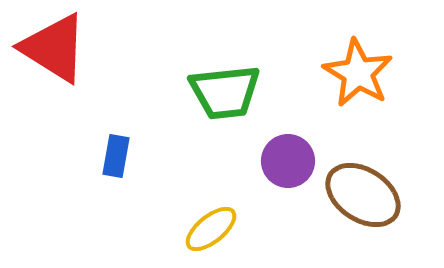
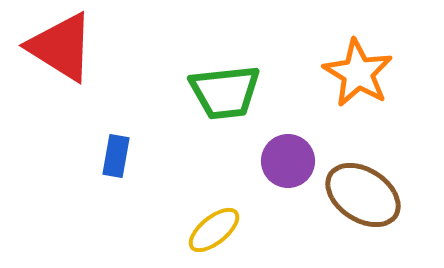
red triangle: moved 7 px right, 1 px up
yellow ellipse: moved 3 px right, 1 px down
